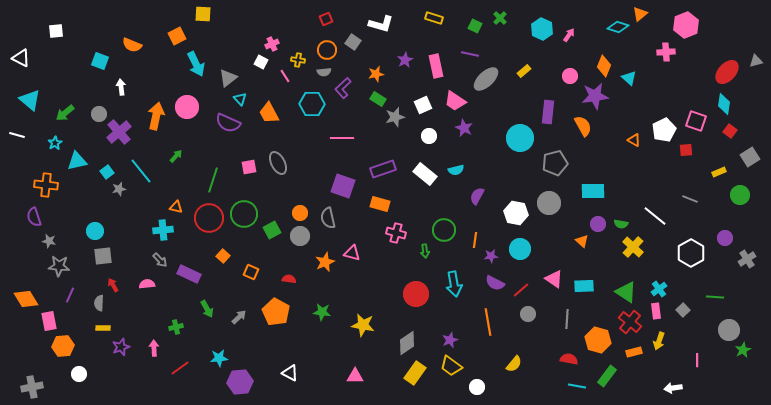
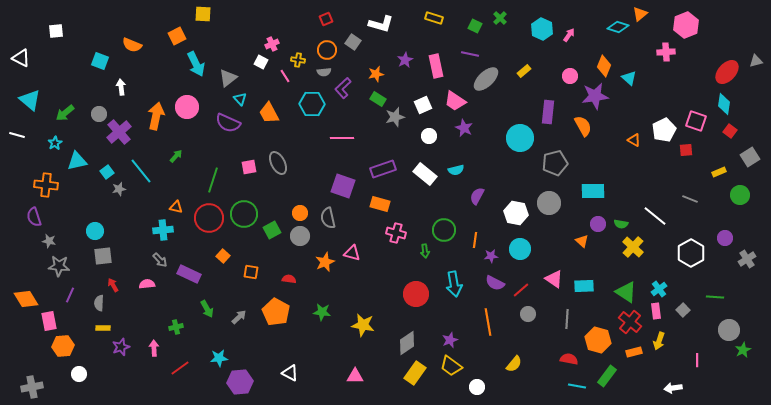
orange square at (251, 272): rotated 14 degrees counterclockwise
